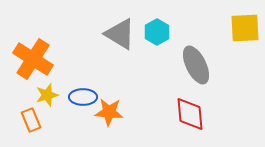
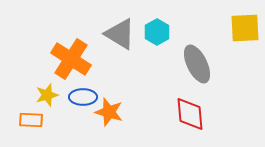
orange cross: moved 38 px right
gray ellipse: moved 1 px right, 1 px up
orange star: rotated 12 degrees clockwise
orange rectangle: rotated 65 degrees counterclockwise
